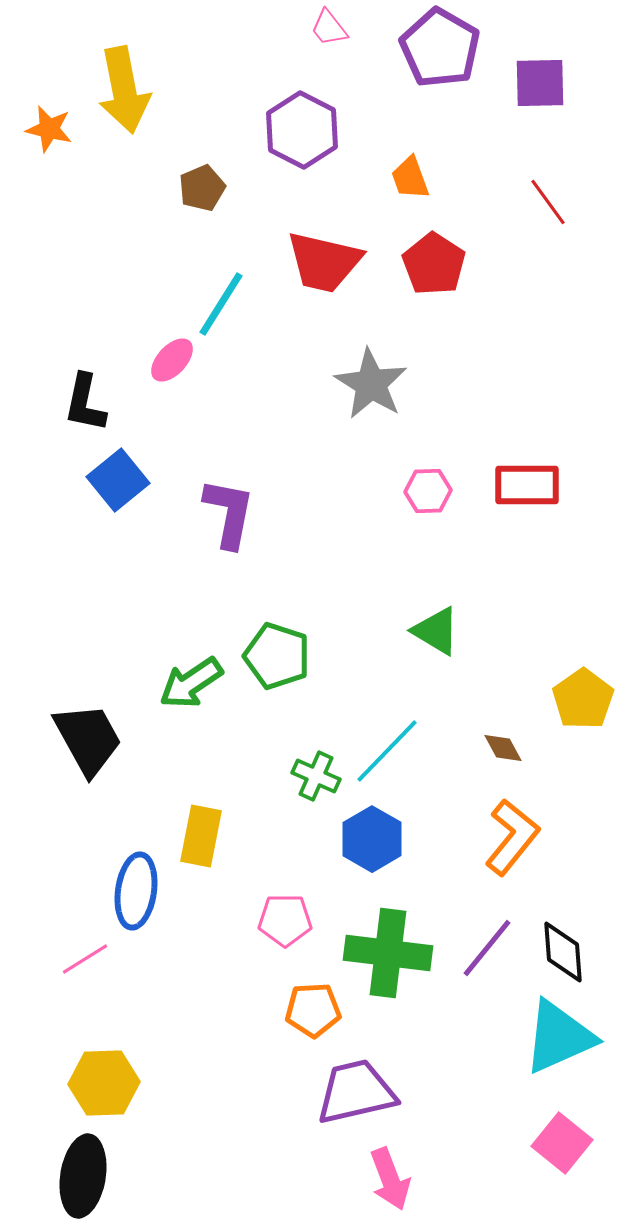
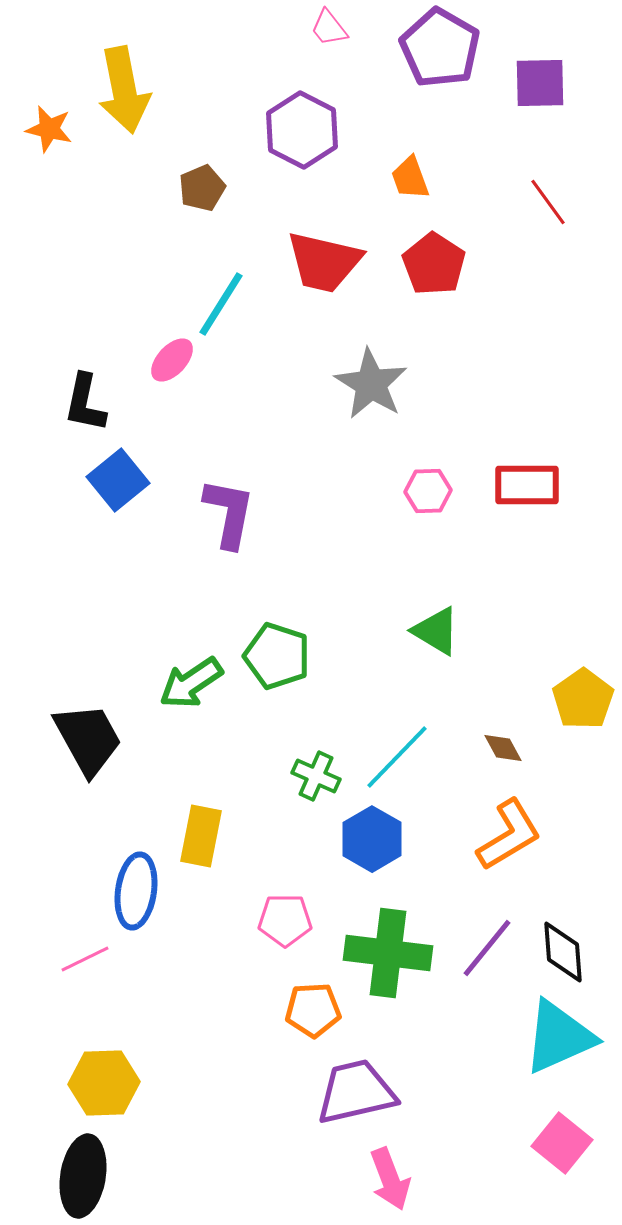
cyan line at (387, 751): moved 10 px right, 6 px down
orange L-shape at (512, 837): moved 3 px left, 2 px up; rotated 20 degrees clockwise
pink line at (85, 959): rotated 6 degrees clockwise
